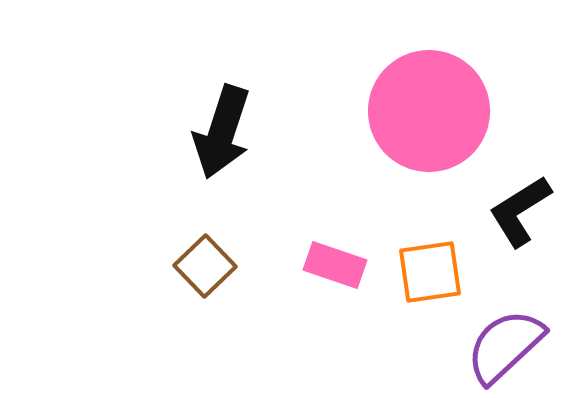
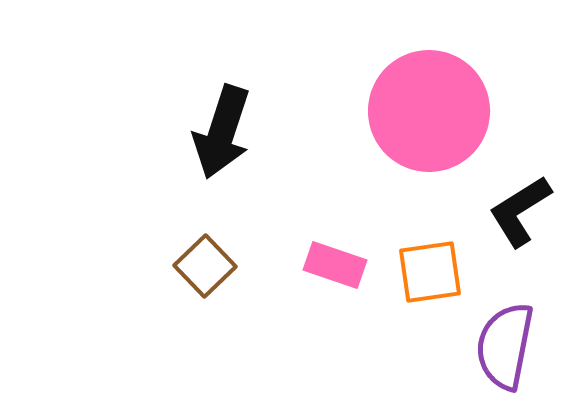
purple semicircle: rotated 36 degrees counterclockwise
